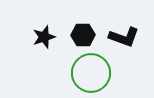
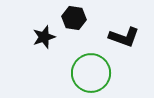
black hexagon: moved 9 px left, 17 px up; rotated 10 degrees clockwise
